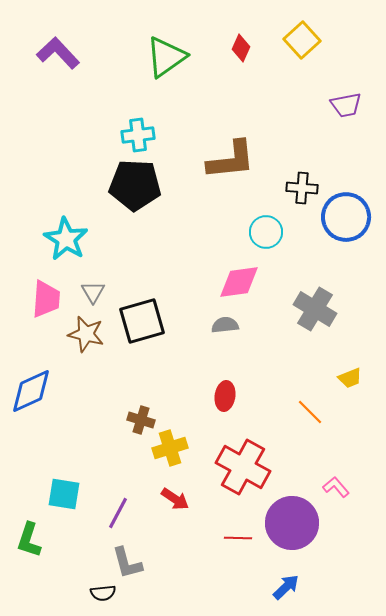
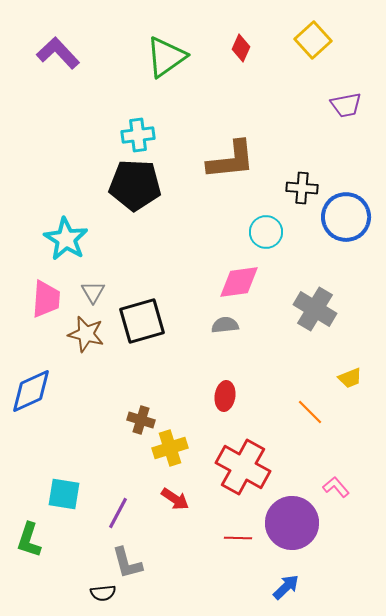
yellow square: moved 11 px right
